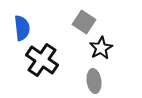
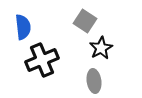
gray square: moved 1 px right, 1 px up
blue semicircle: moved 1 px right, 1 px up
black cross: rotated 32 degrees clockwise
